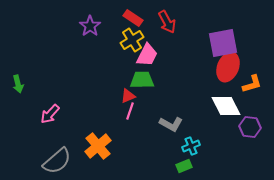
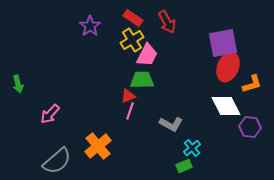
cyan cross: moved 1 px right, 2 px down; rotated 18 degrees counterclockwise
